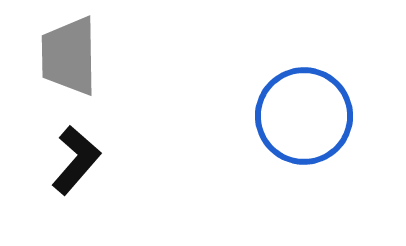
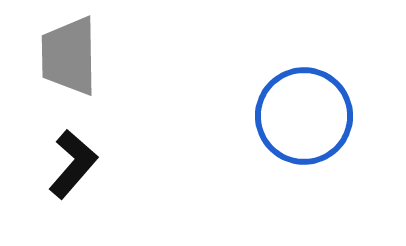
black L-shape: moved 3 px left, 4 px down
